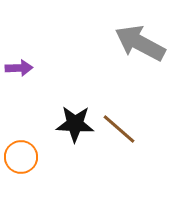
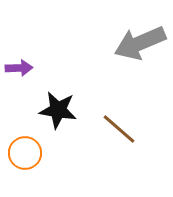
gray arrow: rotated 51 degrees counterclockwise
black star: moved 17 px left, 14 px up; rotated 6 degrees clockwise
orange circle: moved 4 px right, 4 px up
